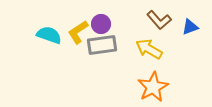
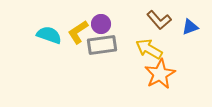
orange star: moved 7 px right, 13 px up
